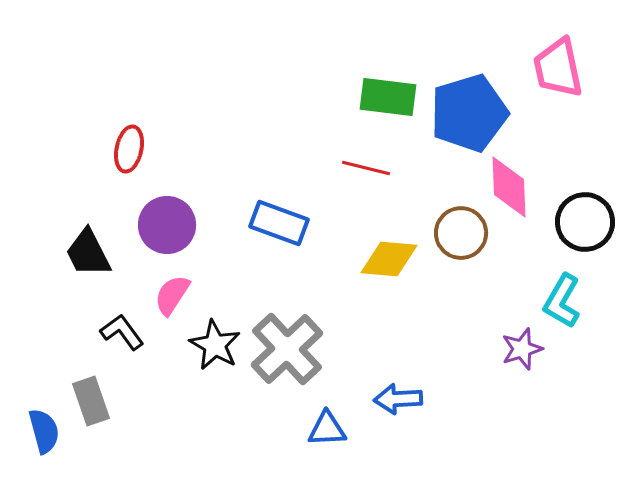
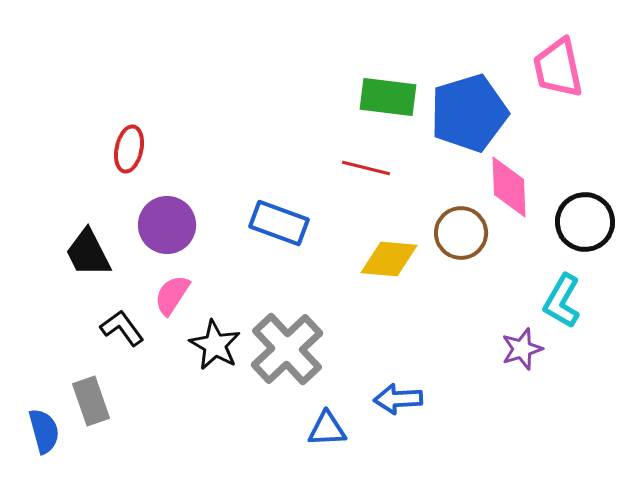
black L-shape: moved 4 px up
